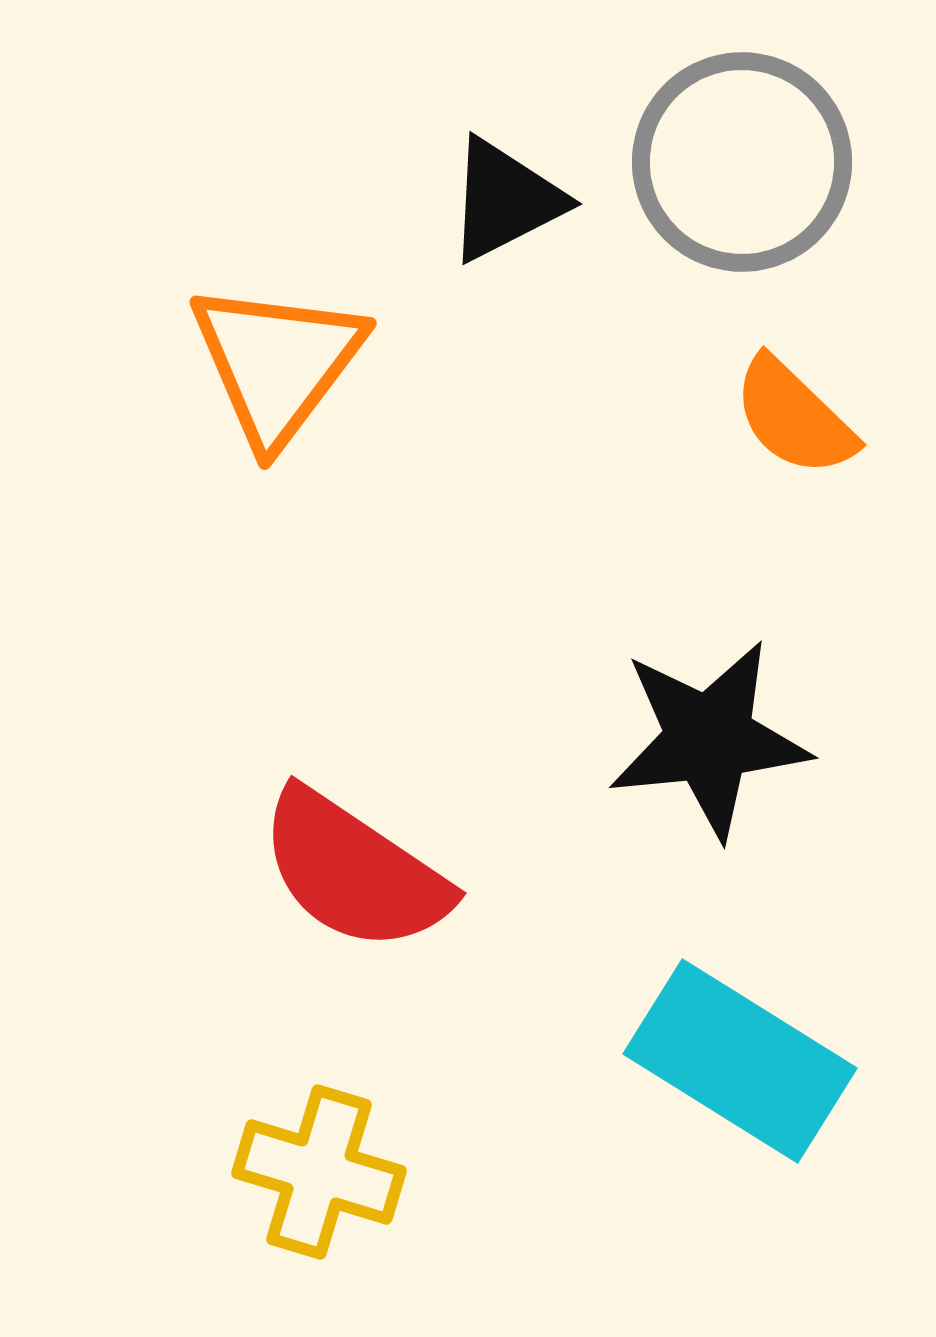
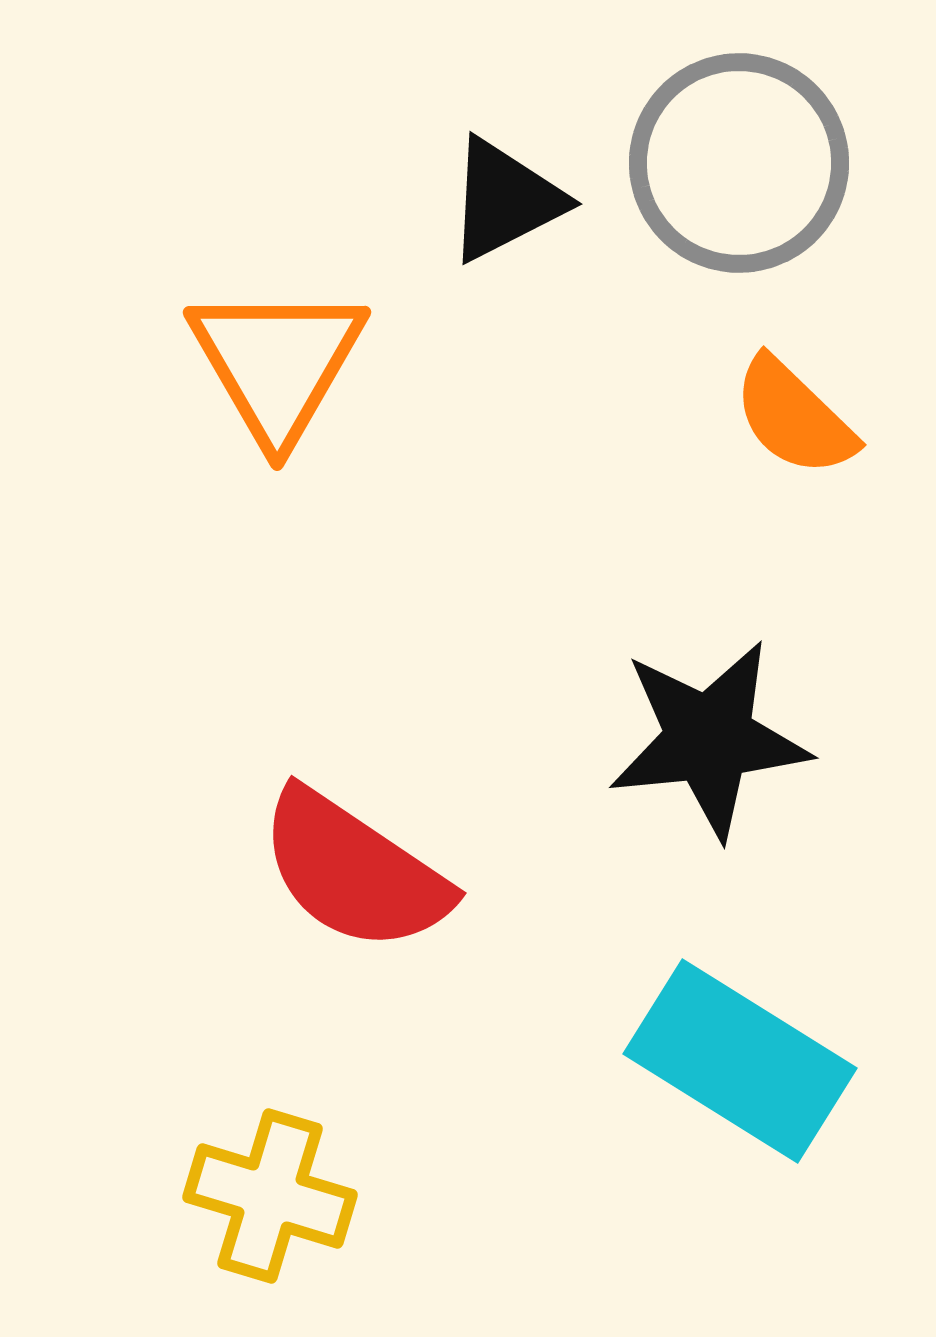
gray circle: moved 3 px left, 1 px down
orange triangle: rotated 7 degrees counterclockwise
yellow cross: moved 49 px left, 24 px down
